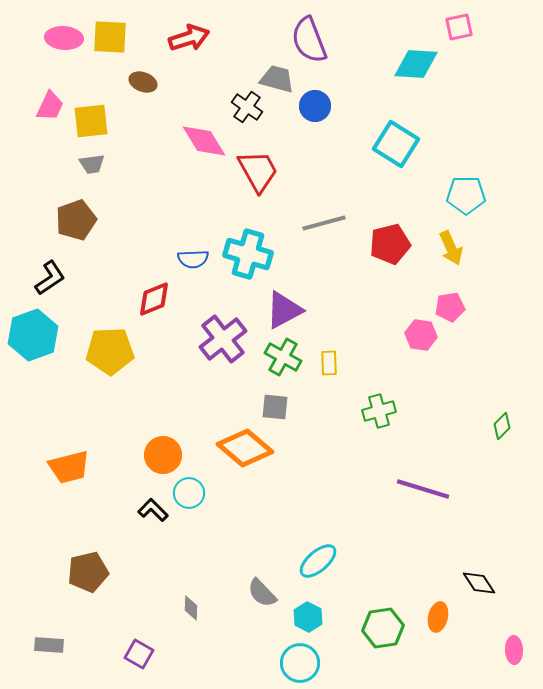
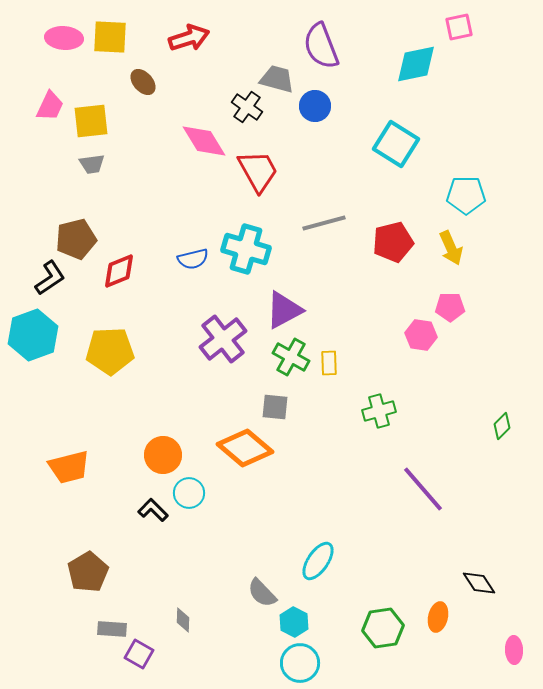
purple semicircle at (309, 40): moved 12 px right, 6 px down
cyan diamond at (416, 64): rotated 15 degrees counterclockwise
brown ellipse at (143, 82): rotated 28 degrees clockwise
brown pentagon at (76, 220): moved 19 px down; rotated 6 degrees clockwise
red pentagon at (390, 244): moved 3 px right, 2 px up
cyan cross at (248, 254): moved 2 px left, 5 px up
blue semicircle at (193, 259): rotated 12 degrees counterclockwise
red diamond at (154, 299): moved 35 px left, 28 px up
pink pentagon at (450, 307): rotated 8 degrees clockwise
green cross at (283, 357): moved 8 px right
purple line at (423, 489): rotated 32 degrees clockwise
cyan ellipse at (318, 561): rotated 15 degrees counterclockwise
brown pentagon at (88, 572): rotated 18 degrees counterclockwise
gray diamond at (191, 608): moved 8 px left, 12 px down
cyan hexagon at (308, 617): moved 14 px left, 5 px down
gray rectangle at (49, 645): moved 63 px right, 16 px up
